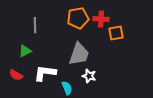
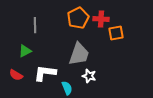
orange pentagon: rotated 15 degrees counterclockwise
